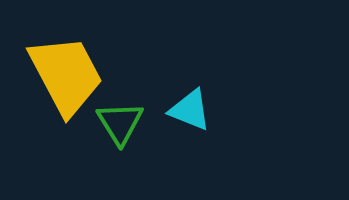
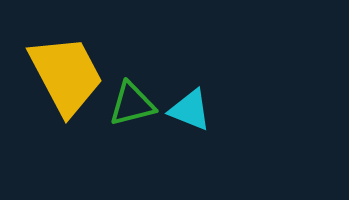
green triangle: moved 12 px right, 19 px up; rotated 48 degrees clockwise
